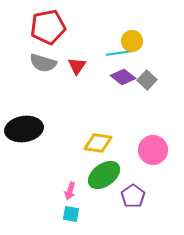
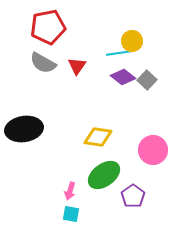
gray semicircle: rotated 12 degrees clockwise
yellow diamond: moved 6 px up
